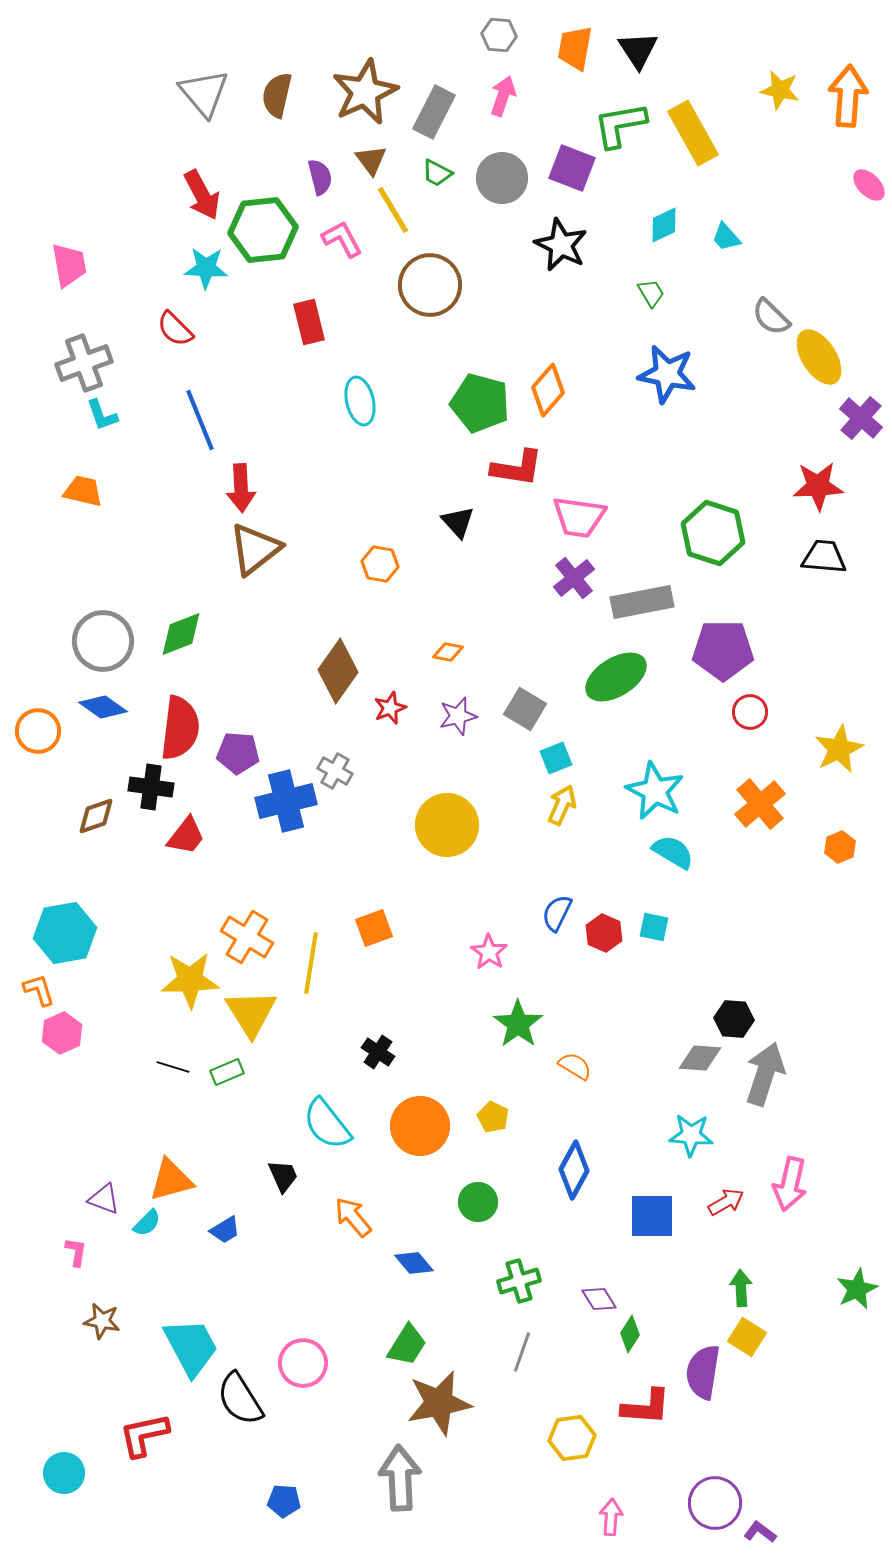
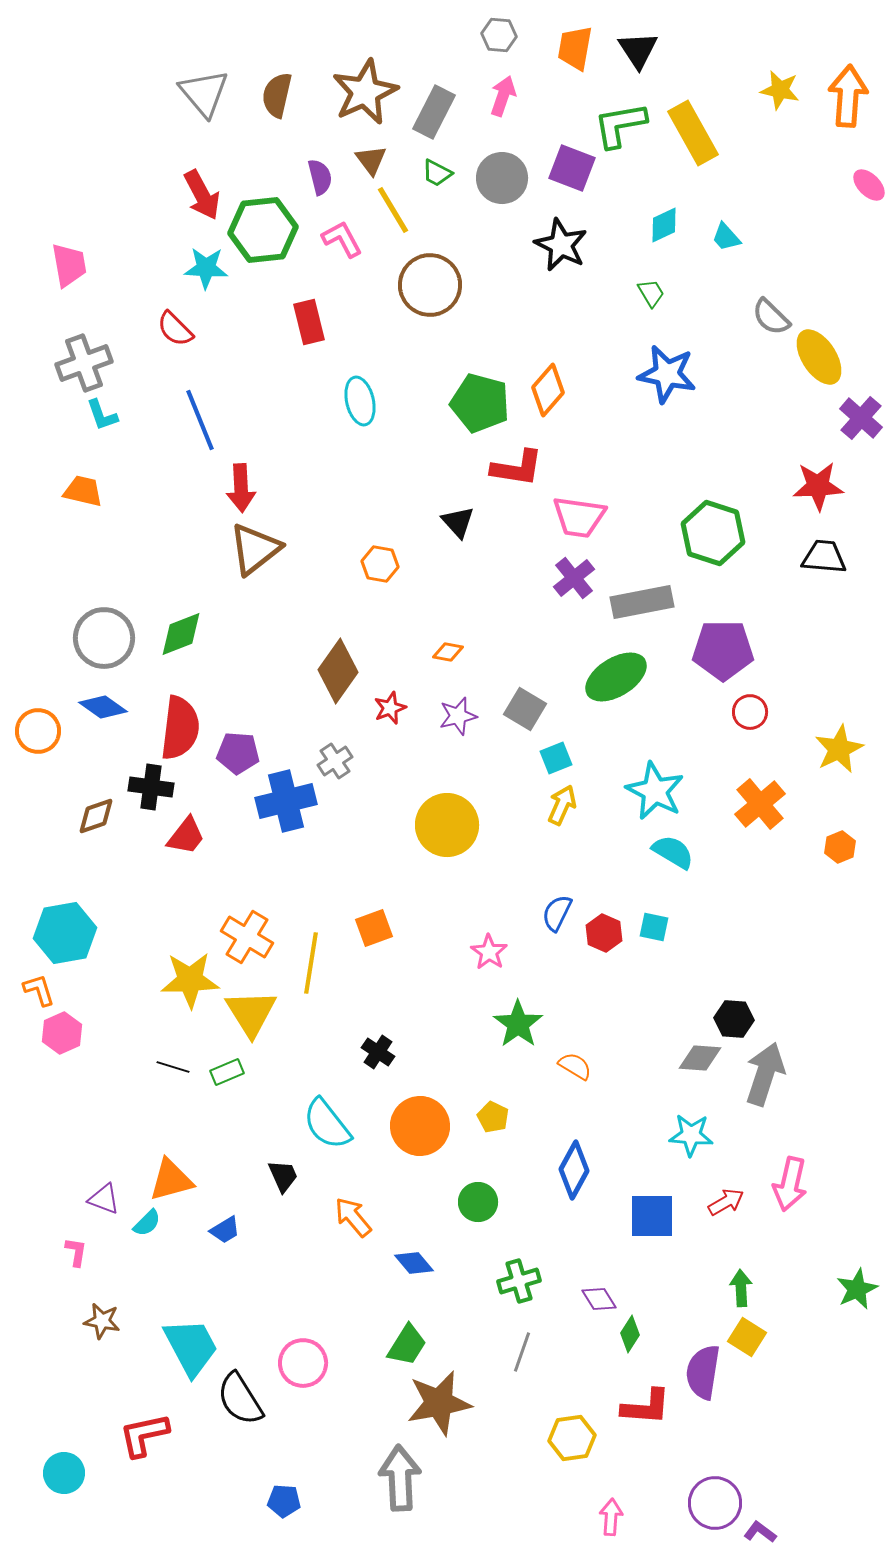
gray circle at (103, 641): moved 1 px right, 3 px up
gray cross at (335, 771): moved 10 px up; rotated 28 degrees clockwise
